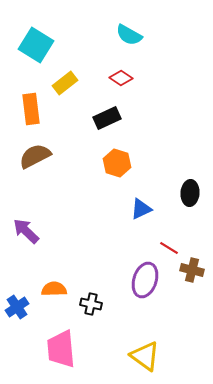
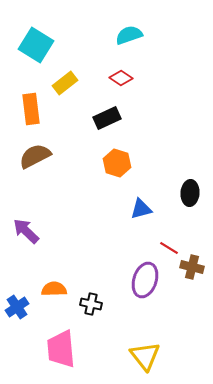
cyan semicircle: rotated 132 degrees clockwise
blue triangle: rotated 10 degrees clockwise
brown cross: moved 3 px up
yellow triangle: rotated 16 degrees clockwise
